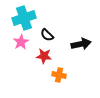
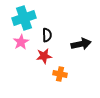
black semicircle: rotated 136 degrees counterclockwise
red star: rotated 14 degrees counterclockwise
orange cross: moved 1 px right, 1 px up
